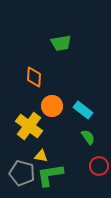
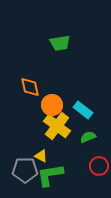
green trapezoid: moved 1 px left
orange diamond: moved 4 px left, 10 px down; rotated 15 degrees counterclockwise
orange circle: moved 1 px up
yellow cross: moved 28 px right
green semicircle: rotated 77 degrees counterclockwise
yellow triangle: rotated 16 degrees clockwise
gray pentagon: moved 3 px right, 3 px up; rotated 15 degrees counterclockwise
